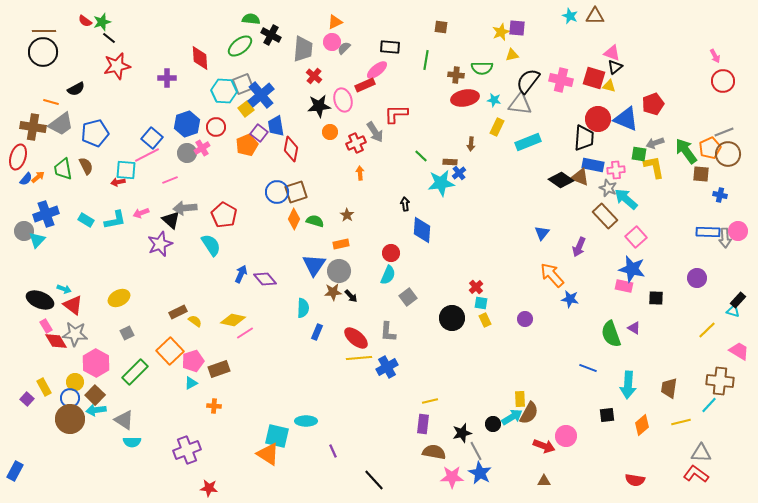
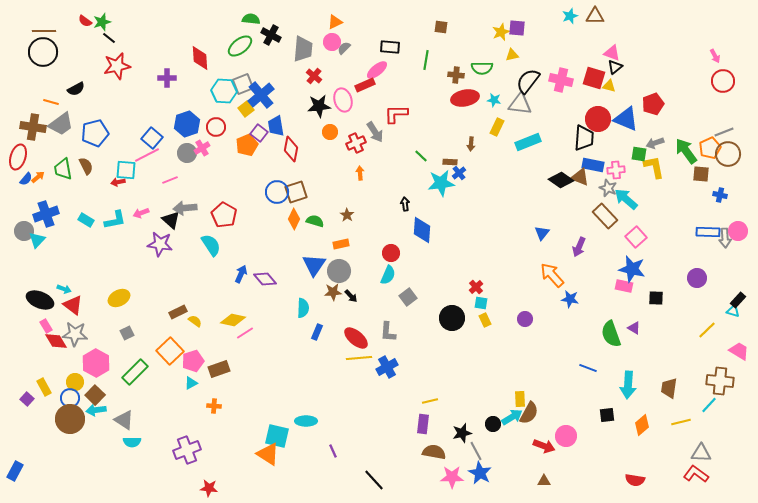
cyan star at (570, 16): rotated 28 degrees clockwise
purple star at (160, 244): rotated 30 degrees clockwise
